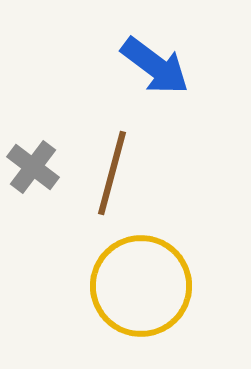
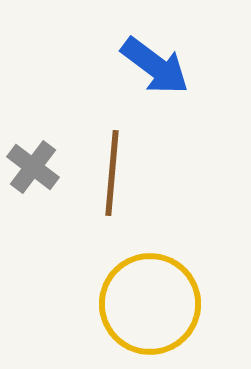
brown line: rotated 10 degrees counterclockwise
yellow circle: moved 9 px right, 18 px down
